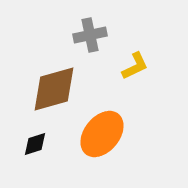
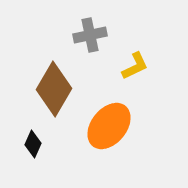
brown diamond: rotated 44 degrees counterclockwise
orange ellipse: moved 7 px right, 8 px up
black diamond: moved 2 px left; rotated 48 degrees counterclockwise
